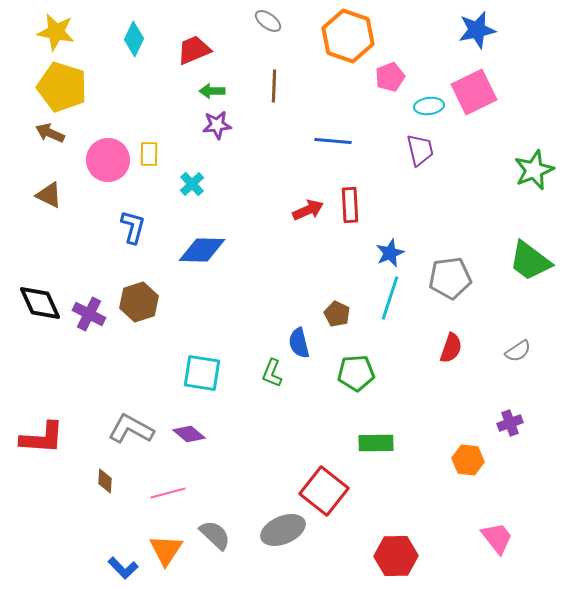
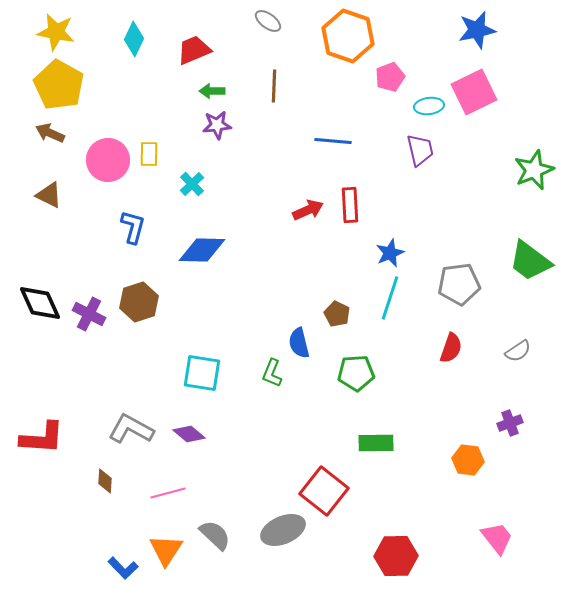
yellow pentagon at (62, 87): moved 3 px left, 2 px up; rotated 12 degrees clockwise
gray pentagon at (450, 278): moved 9 px right, 6 px down
